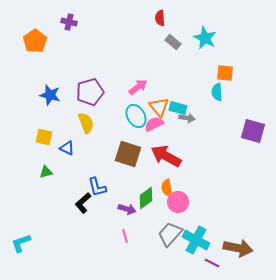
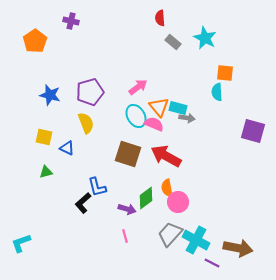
purple cross: moved 2 px right, 1 px up
pink semicircle: rotated 48 degrees clockwise
